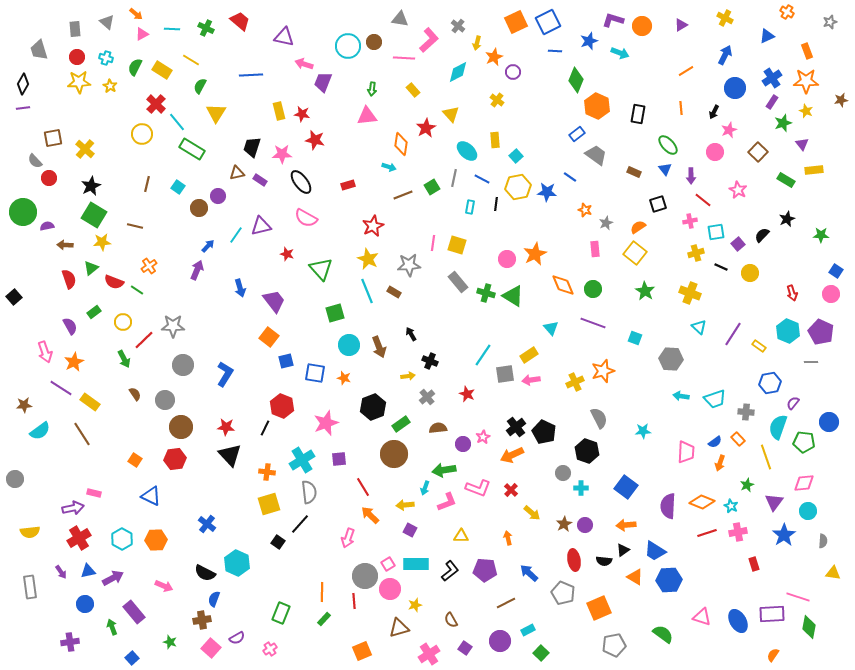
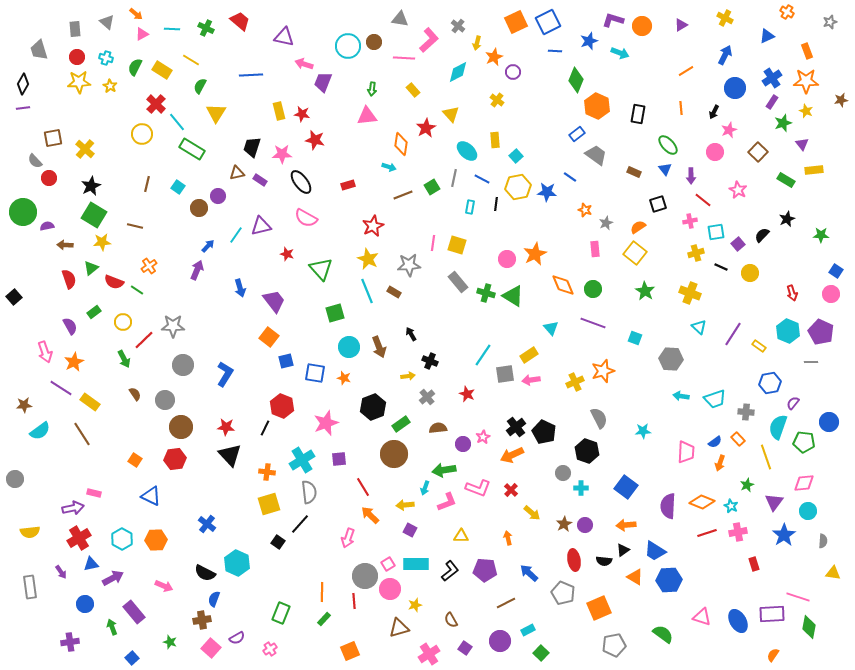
cyan circle at (349, 345): moved 2 px down
blue triangle at (88, 571): moved 3 px right, 7 px up
orange square at (362, 651): moved 12 px left
